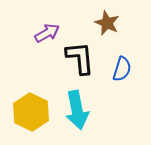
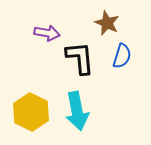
purple arrow: rotated 40 degrees clockwise
blue semicircle: moved 13 px up
cyan arrow: moved 1 px down
